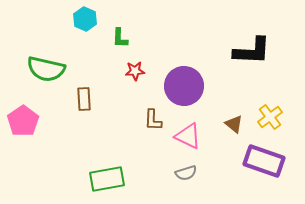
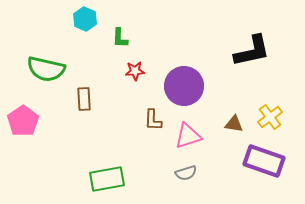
black L-shape: rotated 15 degrees counterclockwise
brown triangle: rotated 30 degrees counterclockwise
pink triangle: rotated 44 degrees counterclockwise
